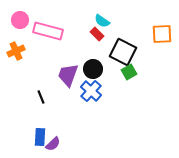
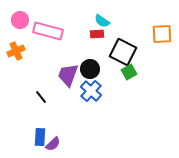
red rectangle: rotated 48 degrees counterclockwise
black circle: moved 3 px left
black line: rotated 16 degrees counterclockwise
